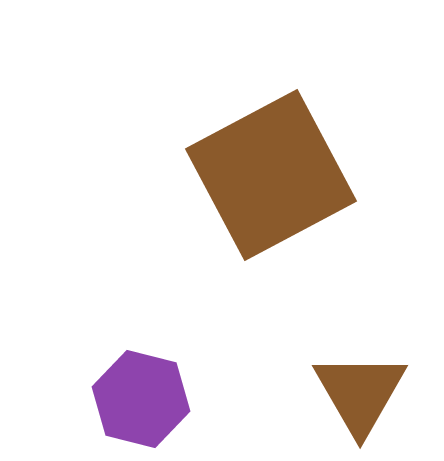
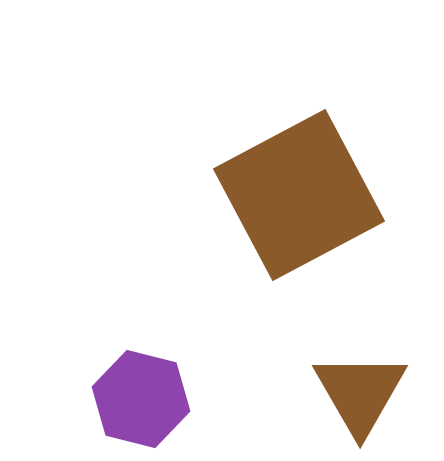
brown square: moved 28 px right, 20 px down
